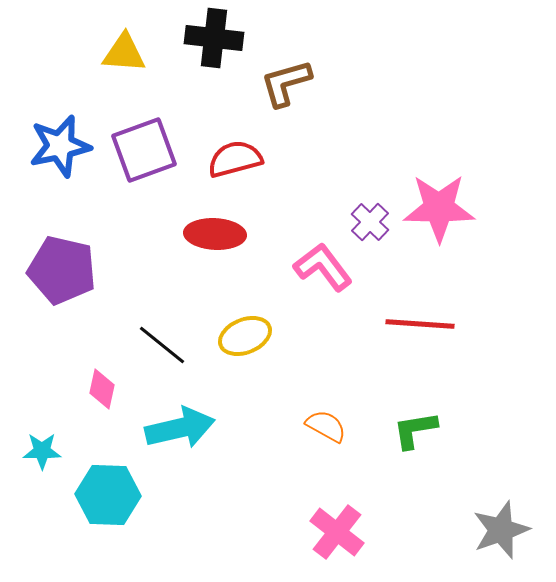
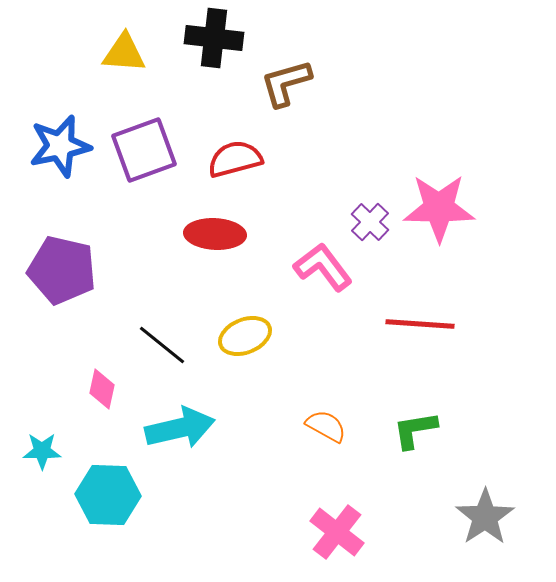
gray star: moved 16 px left, 13 px up; rotated 14 degrees counterclockwise
